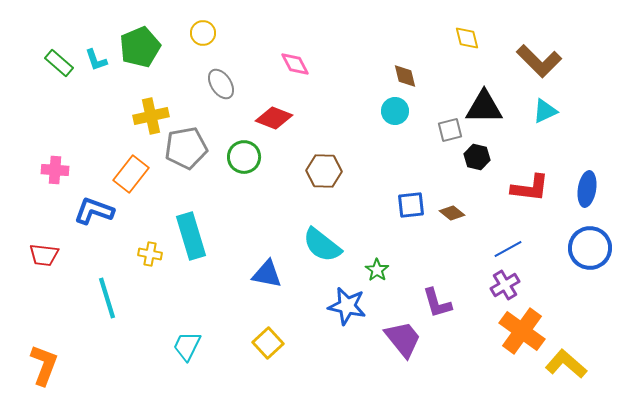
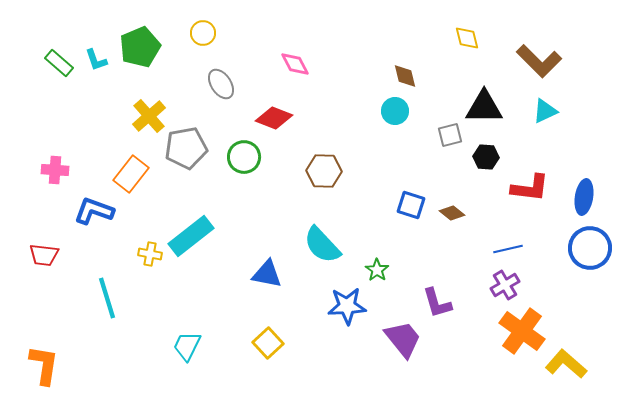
yellow cross at (151, 116): moved 2 px left; rotated 28 degrees counterclockwise
gray square at (450, 130): moved 5 px down
black hexagon at (477, 157): moved 9 px right; rotated 10 degrees counterclockwise
blue ellipse at (587, 189): moved 3 px left, 8 px down
blue square at (411, 205): rotated 24 degrees clockwise
cyan rectangle at (191, 236): rotated 69 degrees clockwise
cyan semicircle at (322, 245): rotated 9 degrees clockwise
blue line at (508, 249): rotated 16 degrees clockwise
blue star at (347, 306): rotated 15 degrees counterclockwise
orange L-shape at (44, 365): rotated 12 degrees counterclockwise
